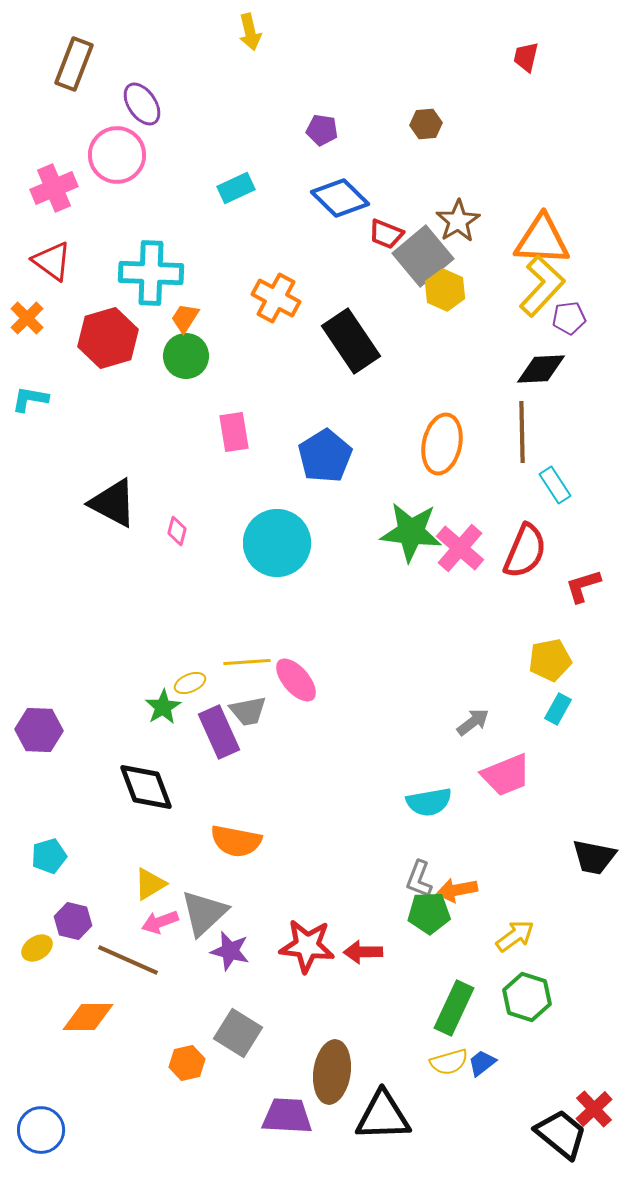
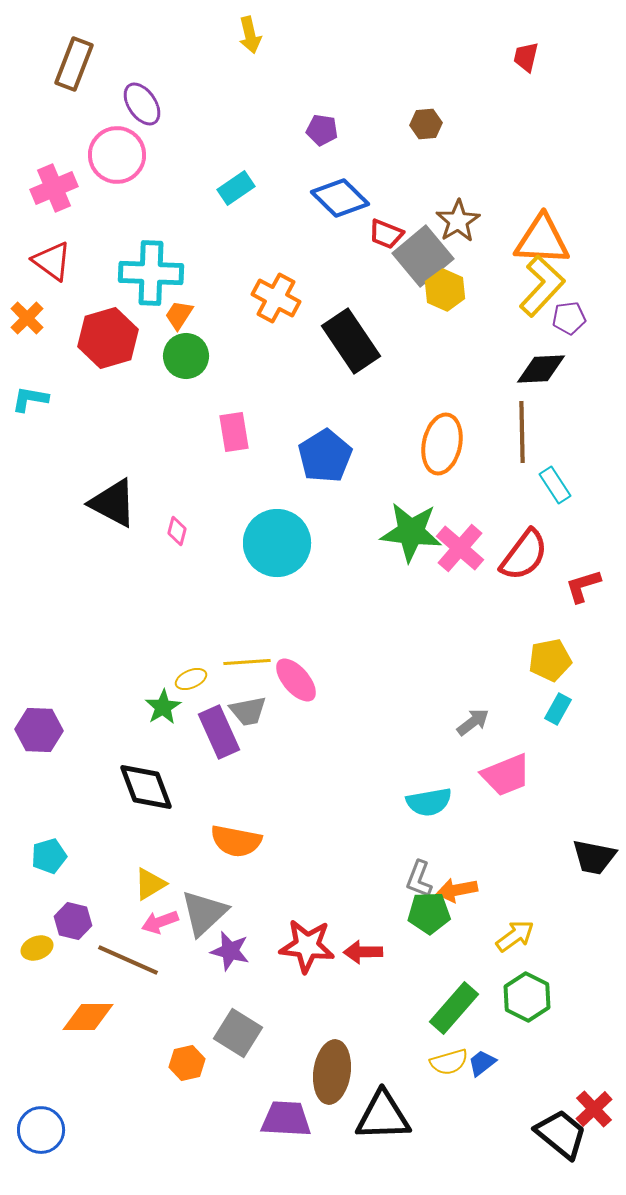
yellow arrow at (250, 32): moved 3 px down
cyan rectangle at (236, 188): rotated 9 degrees counterclockwise
orange trapezoid at (185, 318): moved 6 px left, 3 px up
red semicircle at (525, 551): moved 1 px left, 4 px down; rotated 14 degrees clockwise
yellow ellipse at (190, 683): moved 1 px right, 4 px up
yellow ellipse at (37, 948): rotated 12 degrees clockwise
green hexagon at (527, 997): rotated 9 degrees clockwise
green rectangle at (454, 1008): rotated 16 degrees clockwise
purple trapezoid at (287, 1116): moved 1 px left, 3 px down
